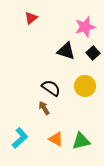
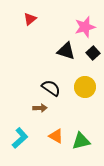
red triangle: moved 1 px left, 1 px down
yellow circle: moved 1 px down
brown arrow: moved 4 px left; rotated 120 degrees clockwise
orange triangle: moved 3 px up
